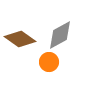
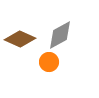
brown diamond: rotated 12 degrees counterclockwise
